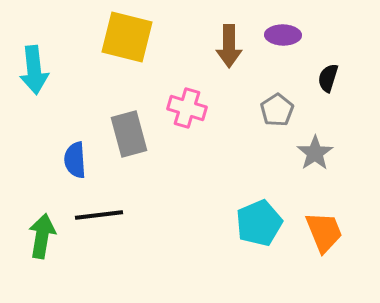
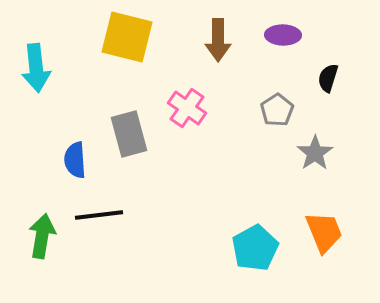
brown arrow: moved 11 px left, 6 px up
cyan arrow: moved 2 px right, 2 px up
pink cross: rotated 18 degrees clockwise
cyan pentagon: moved 4 px left, 25 px down; rotated 6 degrees counterclockwise
